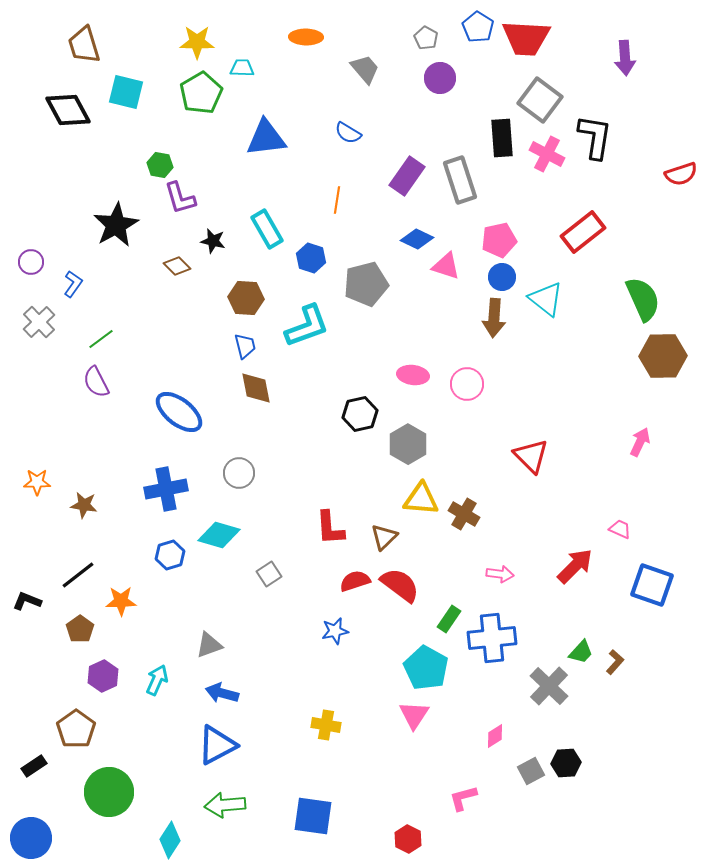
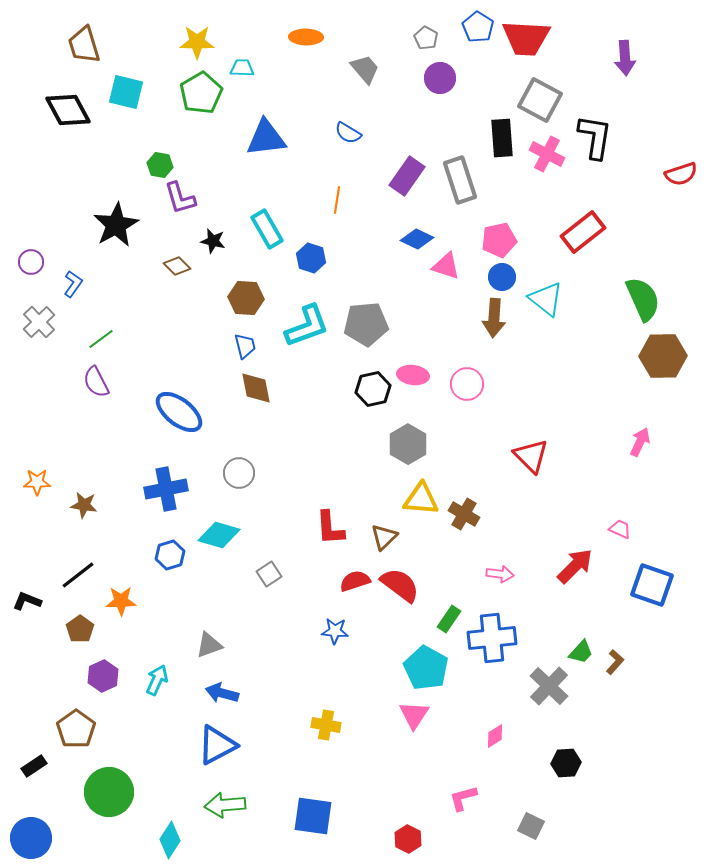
gray square at (540, 100): rotated 9 degrees counterclockwise
gray pentagon at (366, 284): moved 40 px down; rotated 9 degrees clockwise
black hexagon at (360, 414): moved 13 px right, 25 px up
blue star at (335, 631): rotated 16 degrees clockwise
gray square at (531, 771): moved 55 px down; rotated 36 degrees counterclockwise
